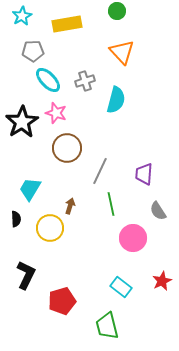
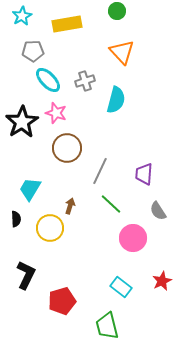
green line: rotated 35 degrees counterclockwise
